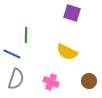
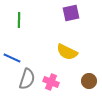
purple square: moved 1 px left; rotated 30 degrees counterclockwise
green line: moved 7 px left, 15 px up
blue line: moved 4 px down
gray semicircle: moved 11 px right
